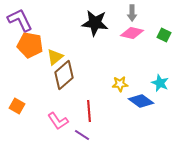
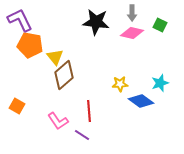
black star: moved 1 px right, 1 px up
green square: moved 4 px left, 10 px up
yellow triangle: rotated 30 degrees counterclockwise
cyan star: rotated 30 degrees clockwise
